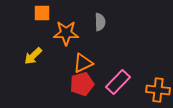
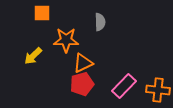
orange star: moved 7 px down
pink rectangle: moved 6 px right, 4 px down
